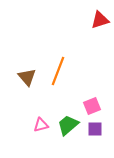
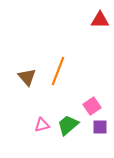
red triangle: rotated 18 degrees clockwise
pink square: rotated 12 degrees counterclockwise
pink triangle: moved 1 px right
purple square: moved 5 px right, 2 px up
